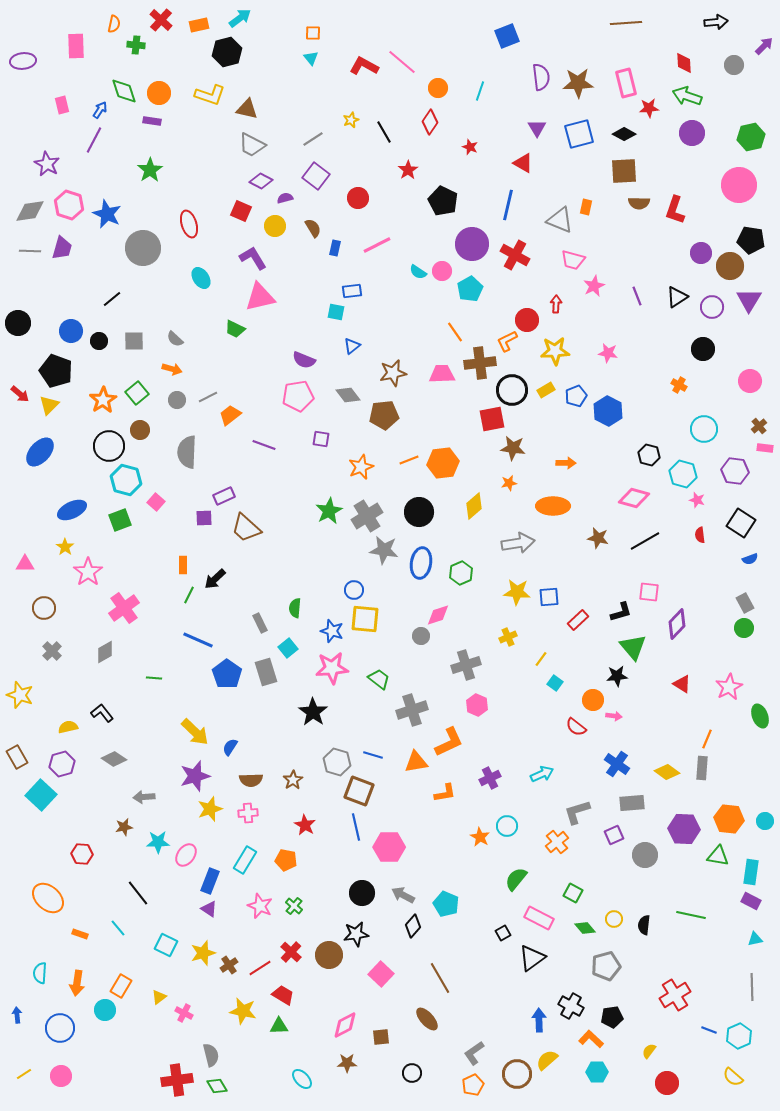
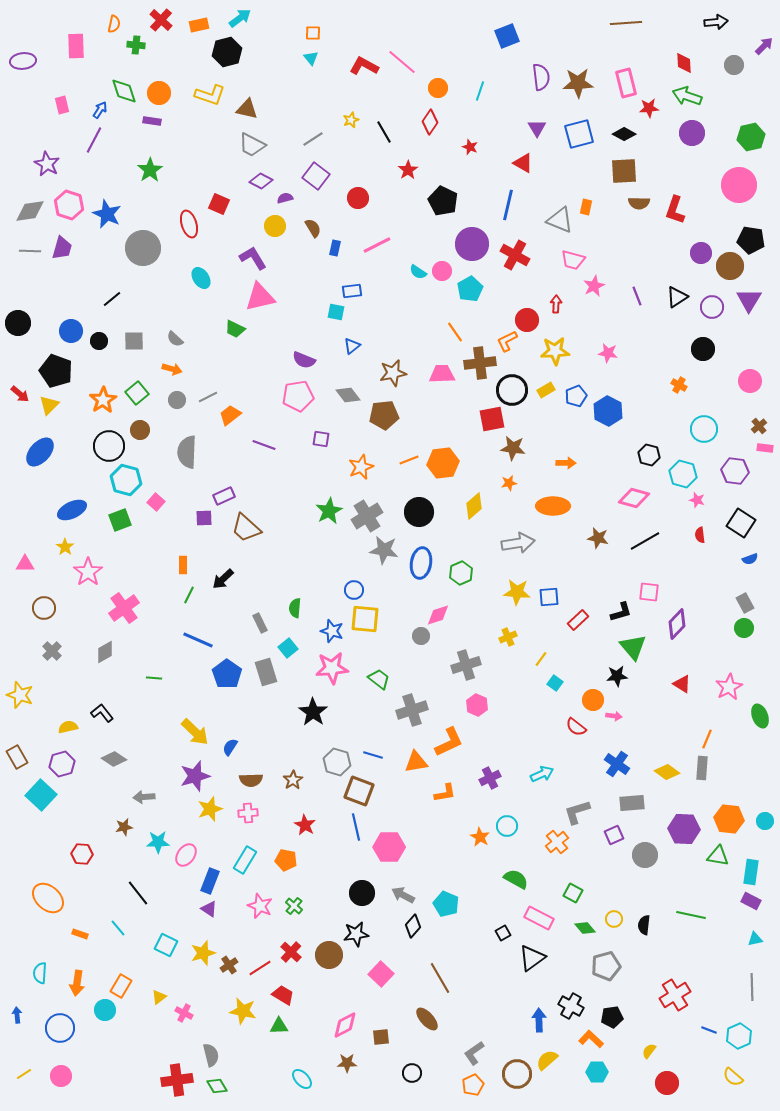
red square at (241, 211): moved 22 px left, 7 px up
black arrow at (215, 579): moved 8 px right
green semicircle at (516, 879): rotated 80 degrees clockwise
